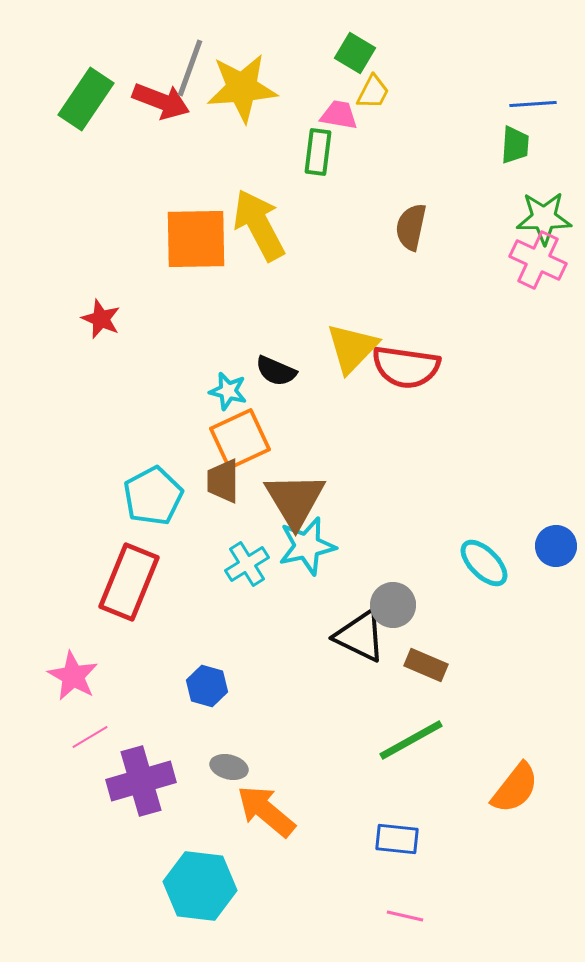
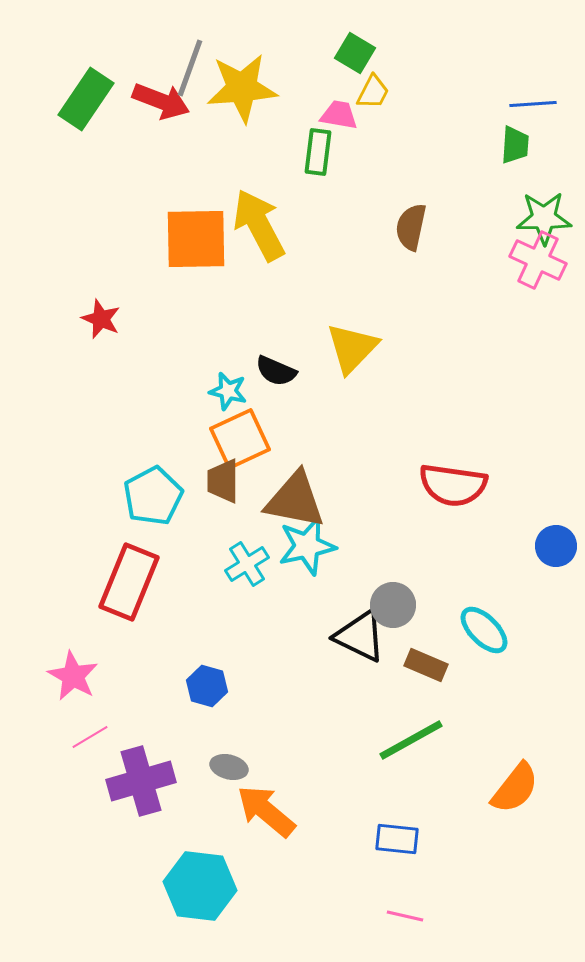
red semicircle at (406, 367): moved 47 px right, 118 px down
brown triangle at (295, 500): rotated 48 degrees counterclockwise
cyan ellipse at (484, 563): moved 67 px down
